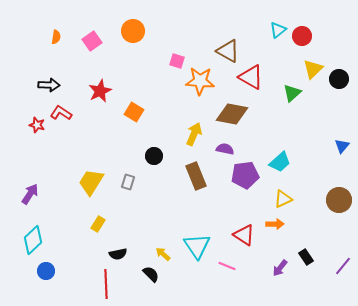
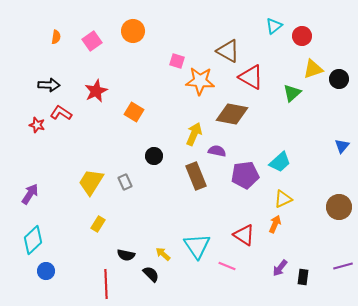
cyan triangle at (278, 30): moved 4 px left, 4 px up
yellow triangle at (313, 69): rotated 25 degrees clockwise
red star at (100, 91): moved 4 px left
purple semicircle at (225, 149): moved 8 px left, 2 px down
gray rectangle at (128, 182): moved 3 px left; rotated 42 degrees counterclockwise
brown circle at (339, 200): moved 7 px down
orange arrow at (275, 224): rotated 66 degrees counterclockwise
black semicircle at (118, 254): moved 8 px right, 1 px down; rotated 24 degrees clockwise
black rectangle at (306, 257): moved 3 px left, 20 px down; rotated 42 degrees clockwise
purple line at (343, 266): rotated 36 degrees clockwise
